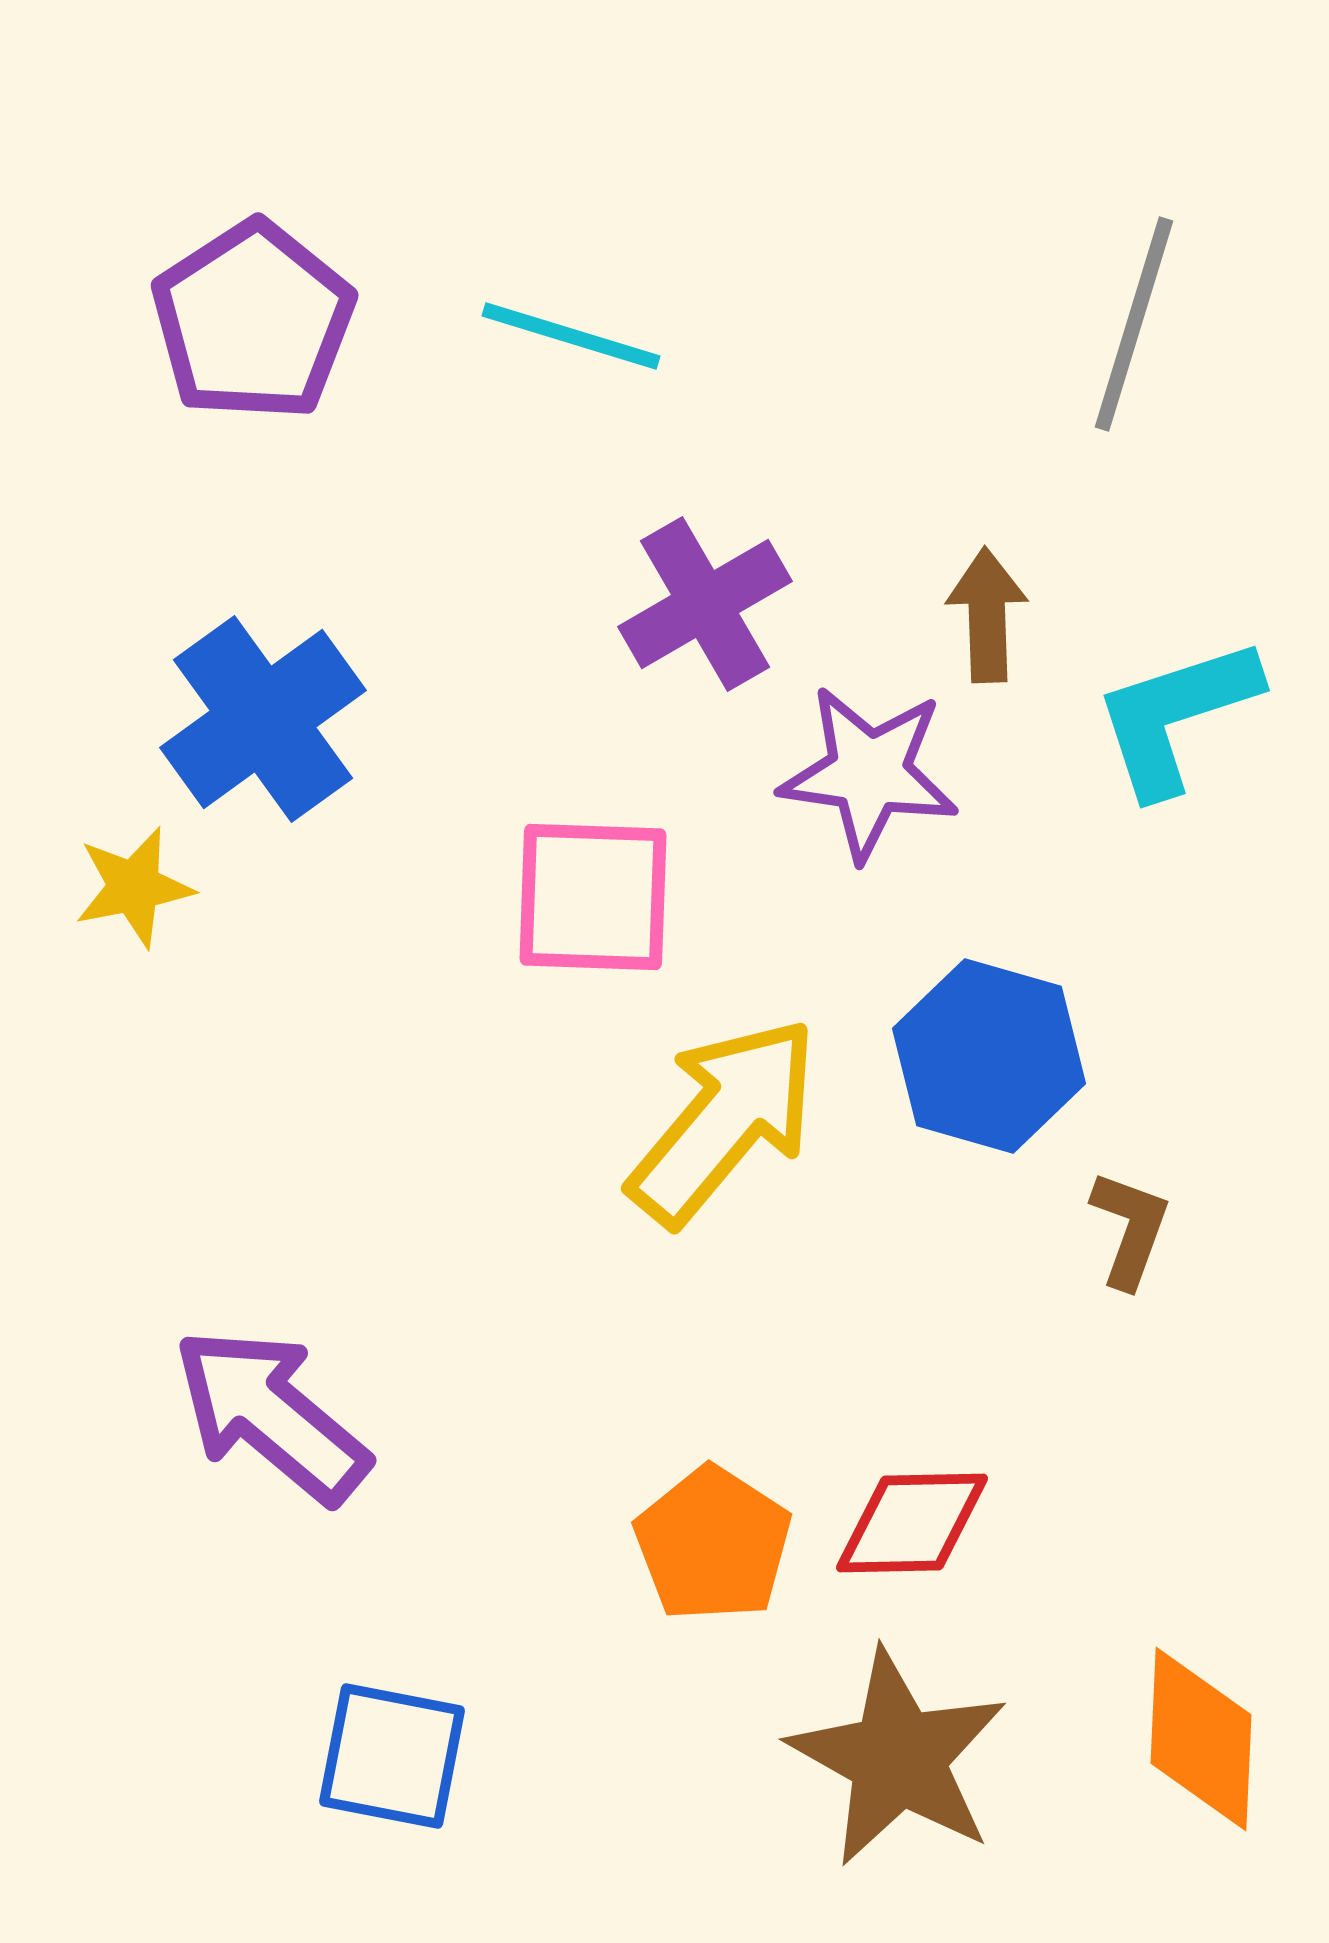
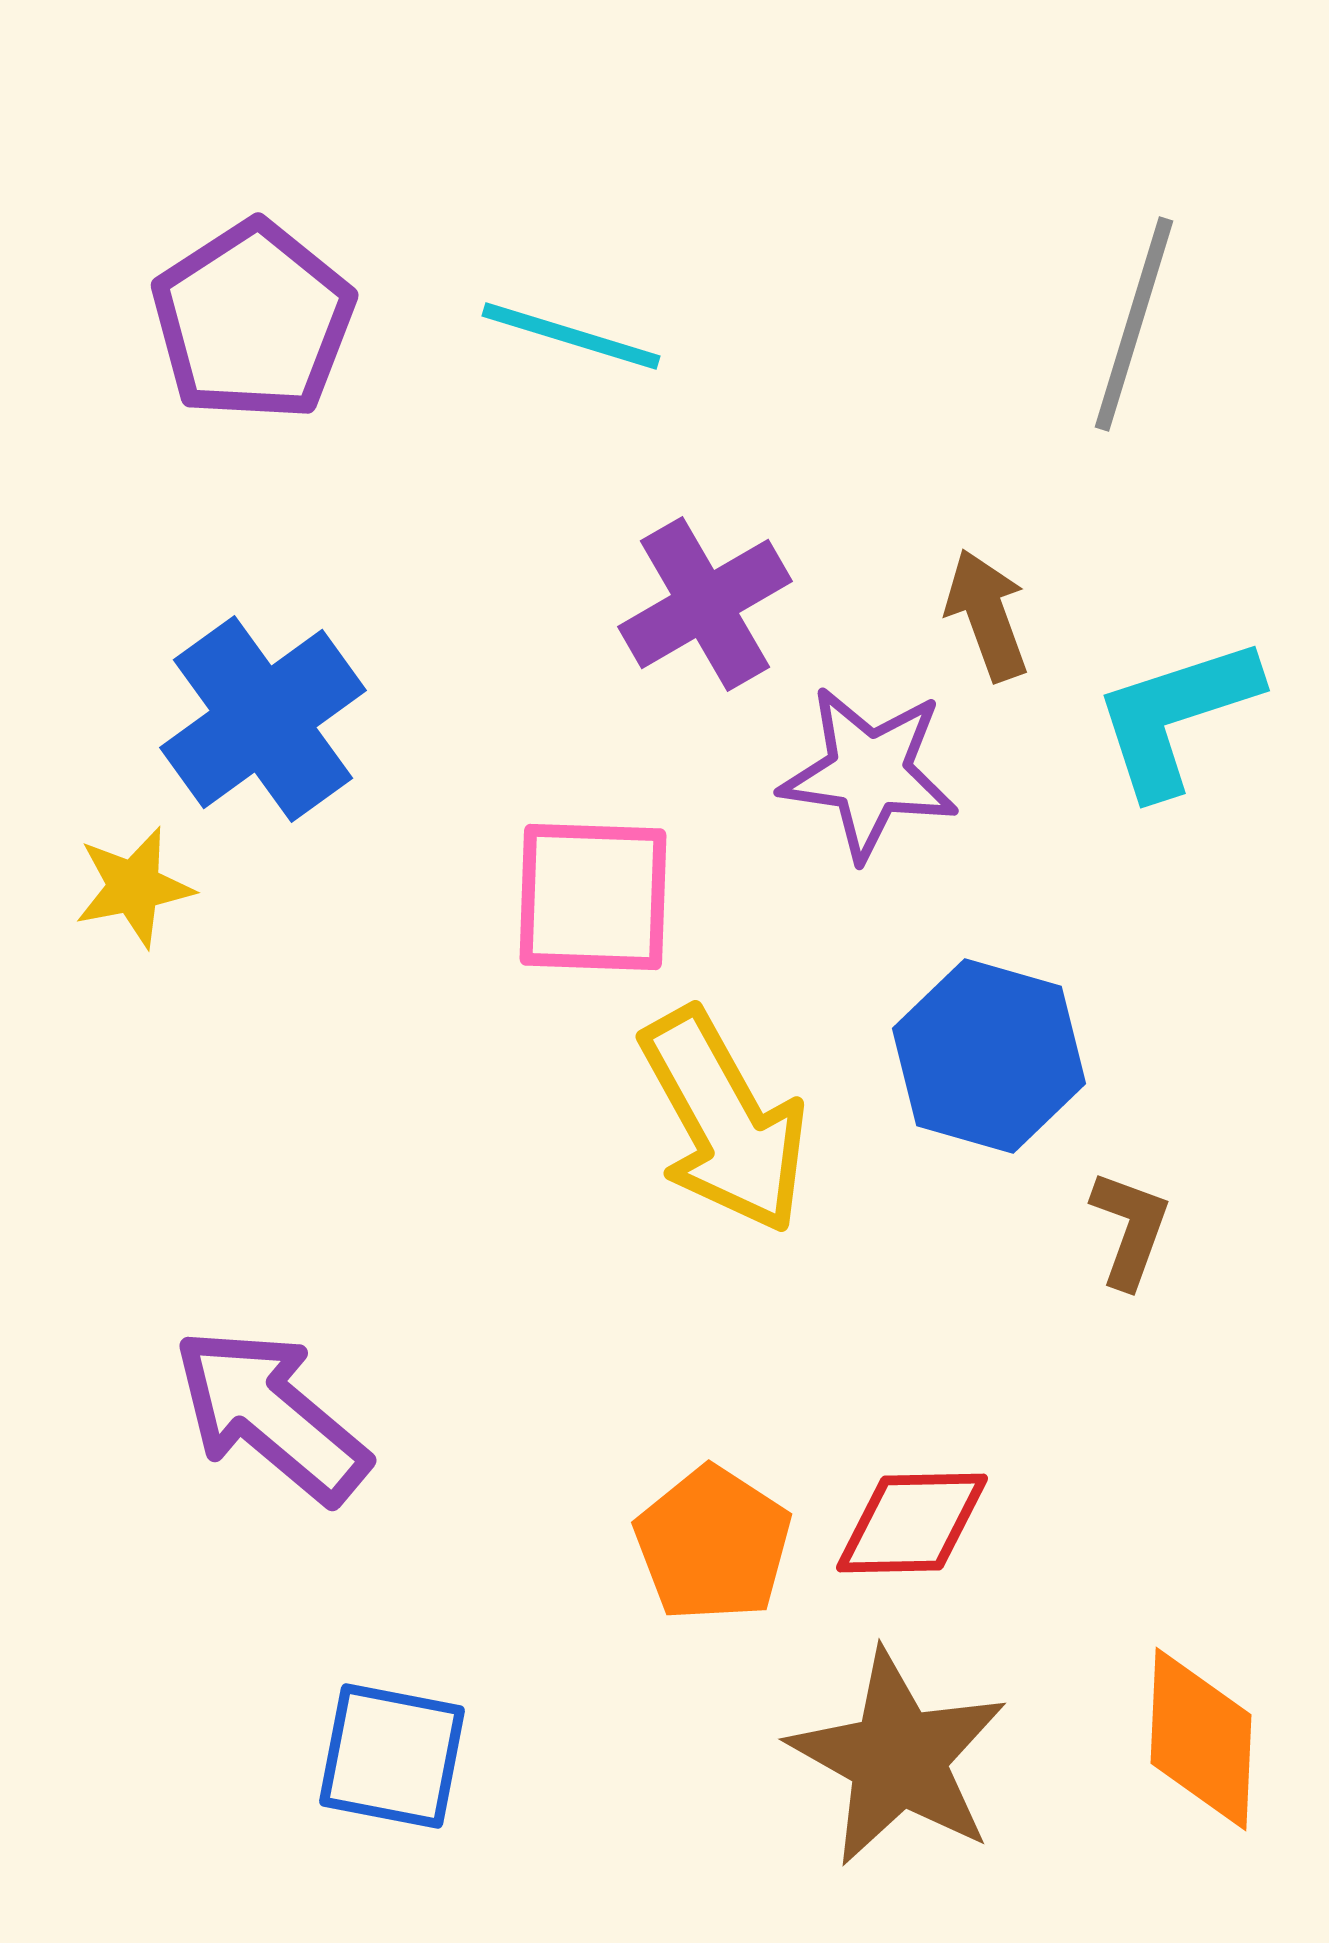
brown arrow: rotated 18 degrees counterclockwise
yellow arrow: rotated 111 degrees clockwise
